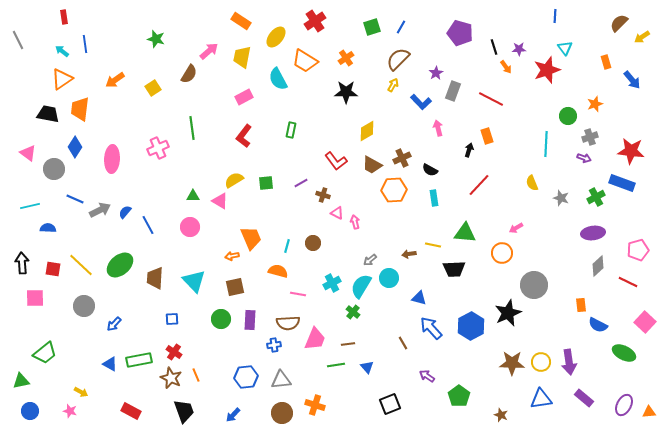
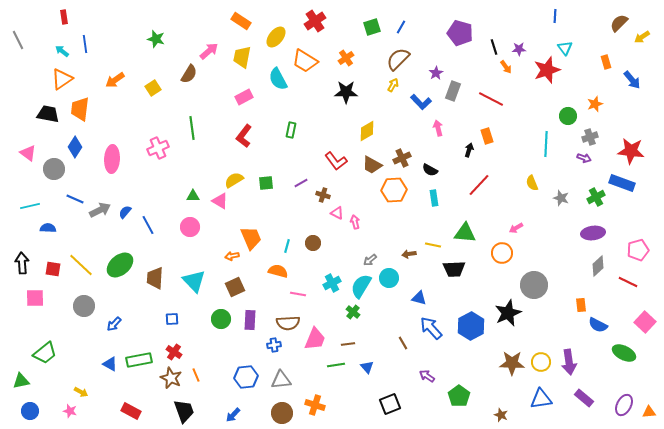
brown square at (235, 287): rotated 12 degrees counterclockwise
